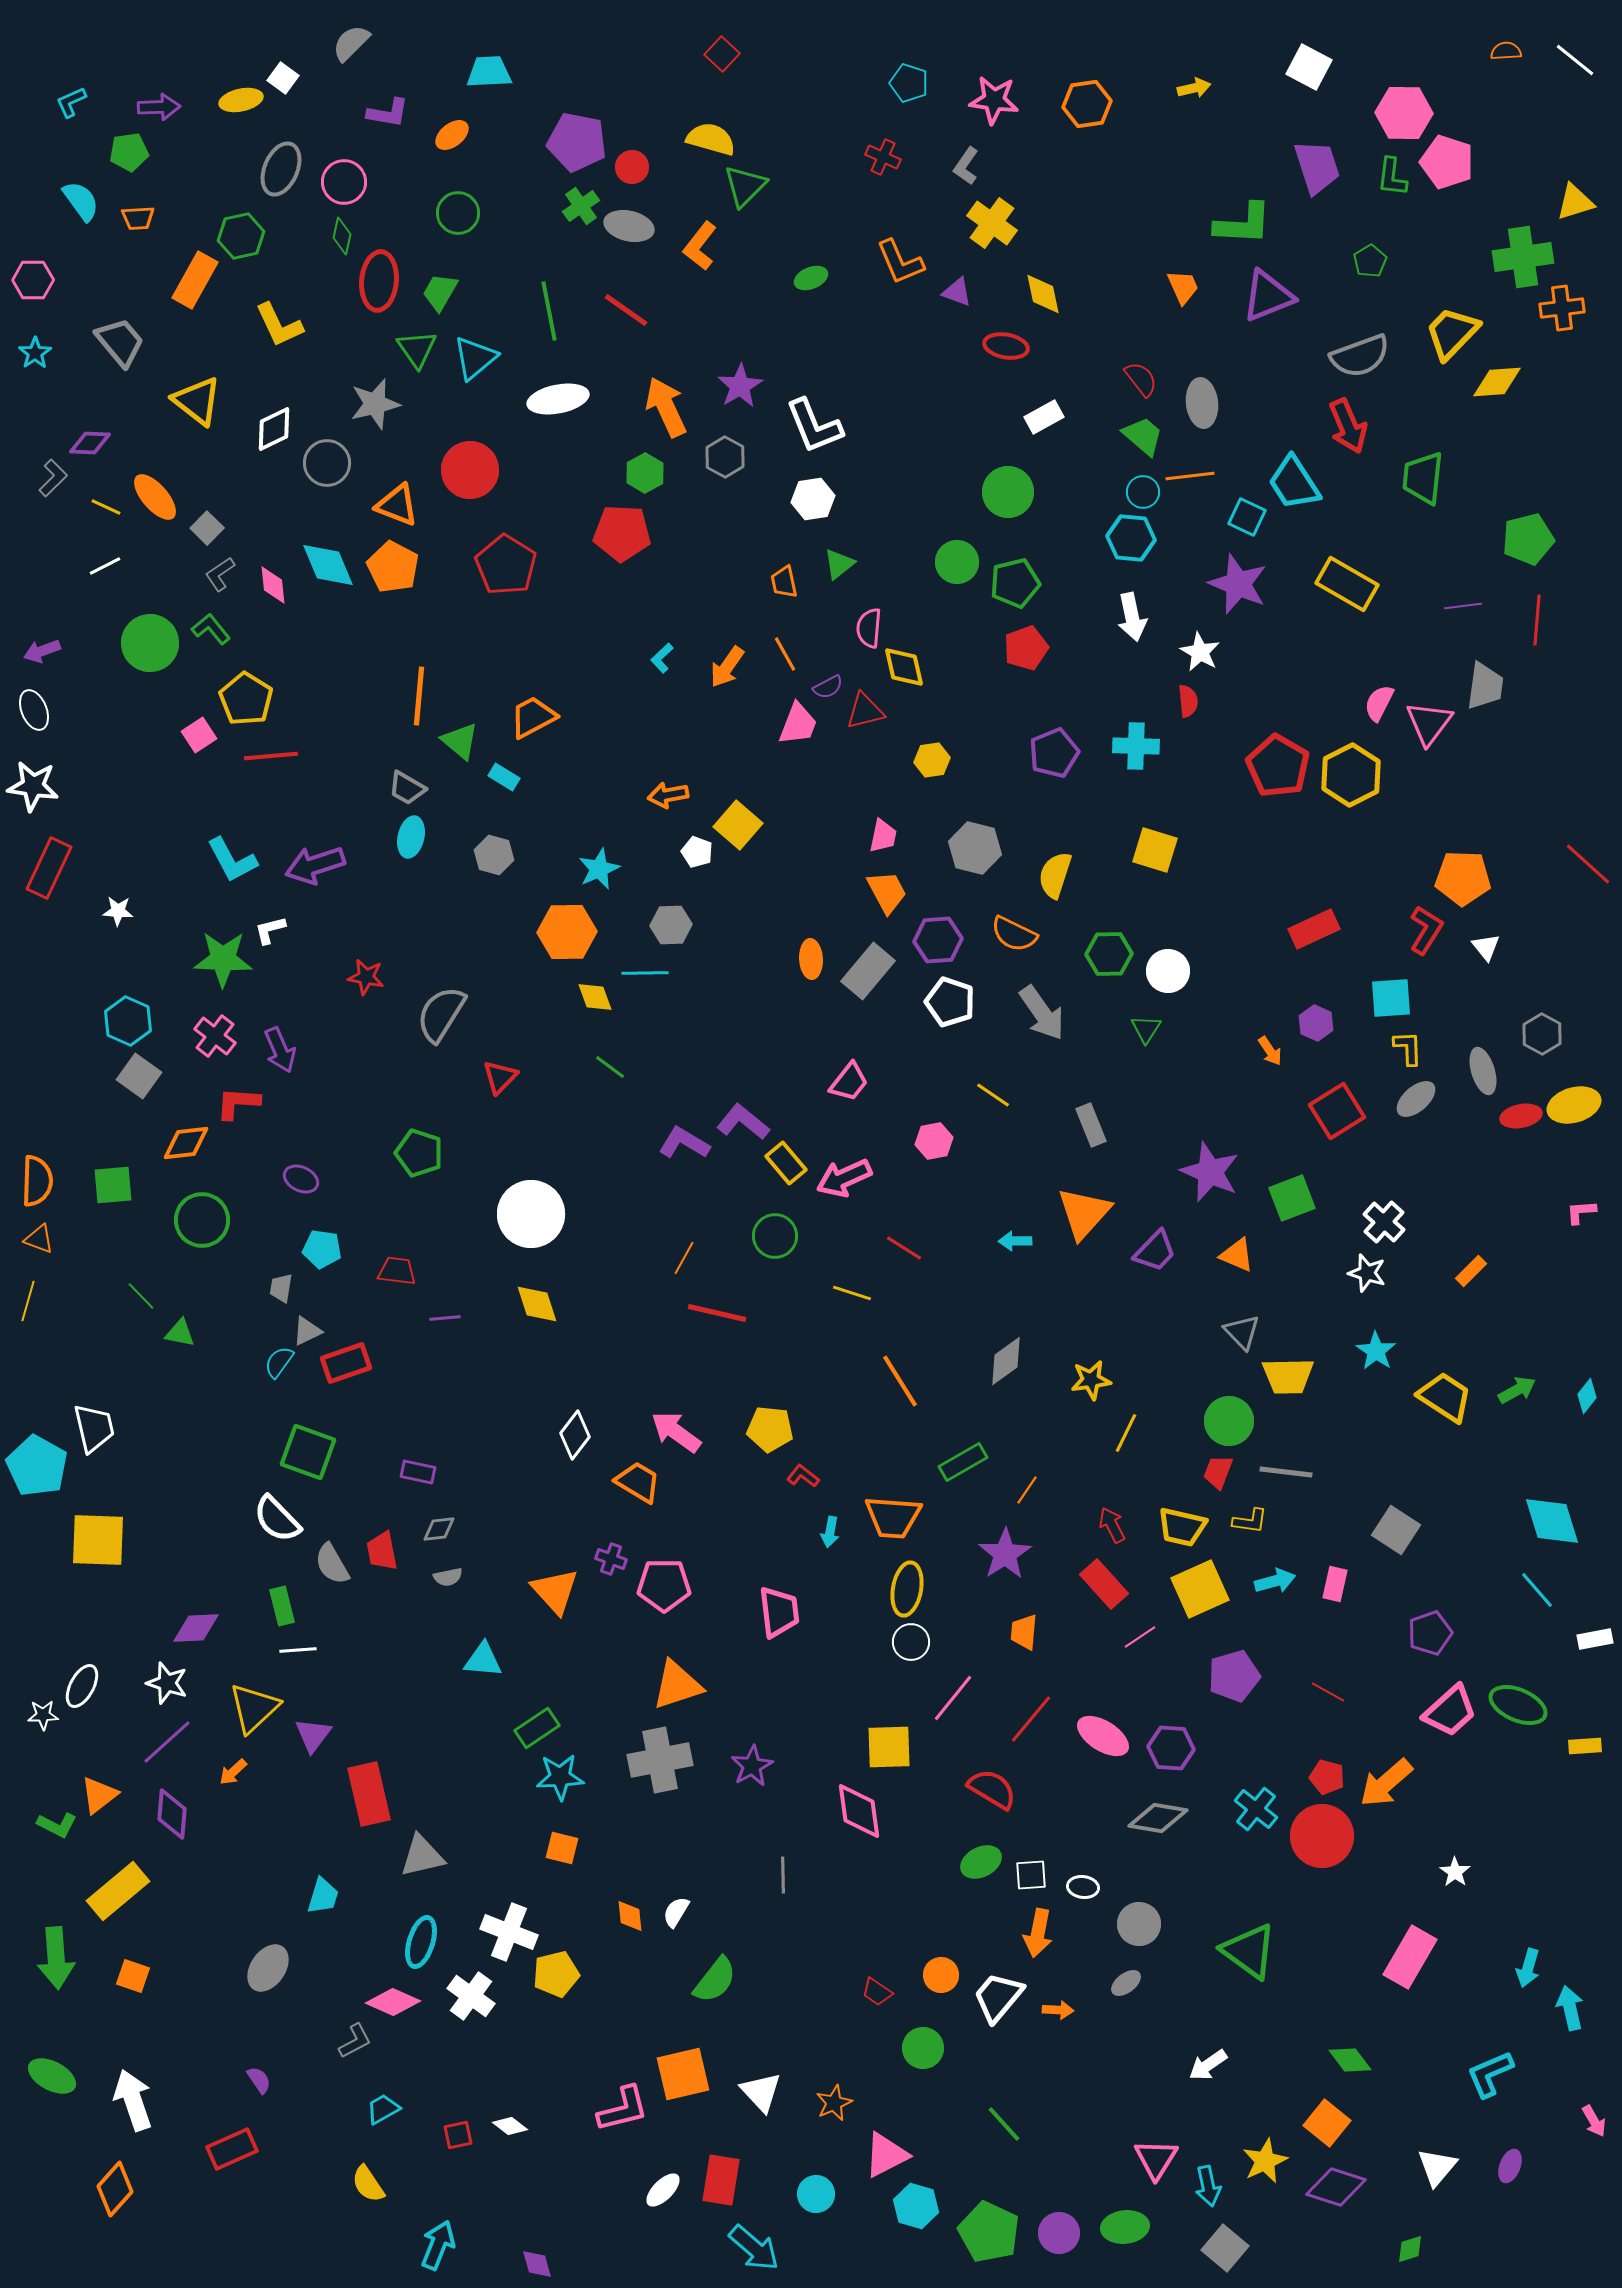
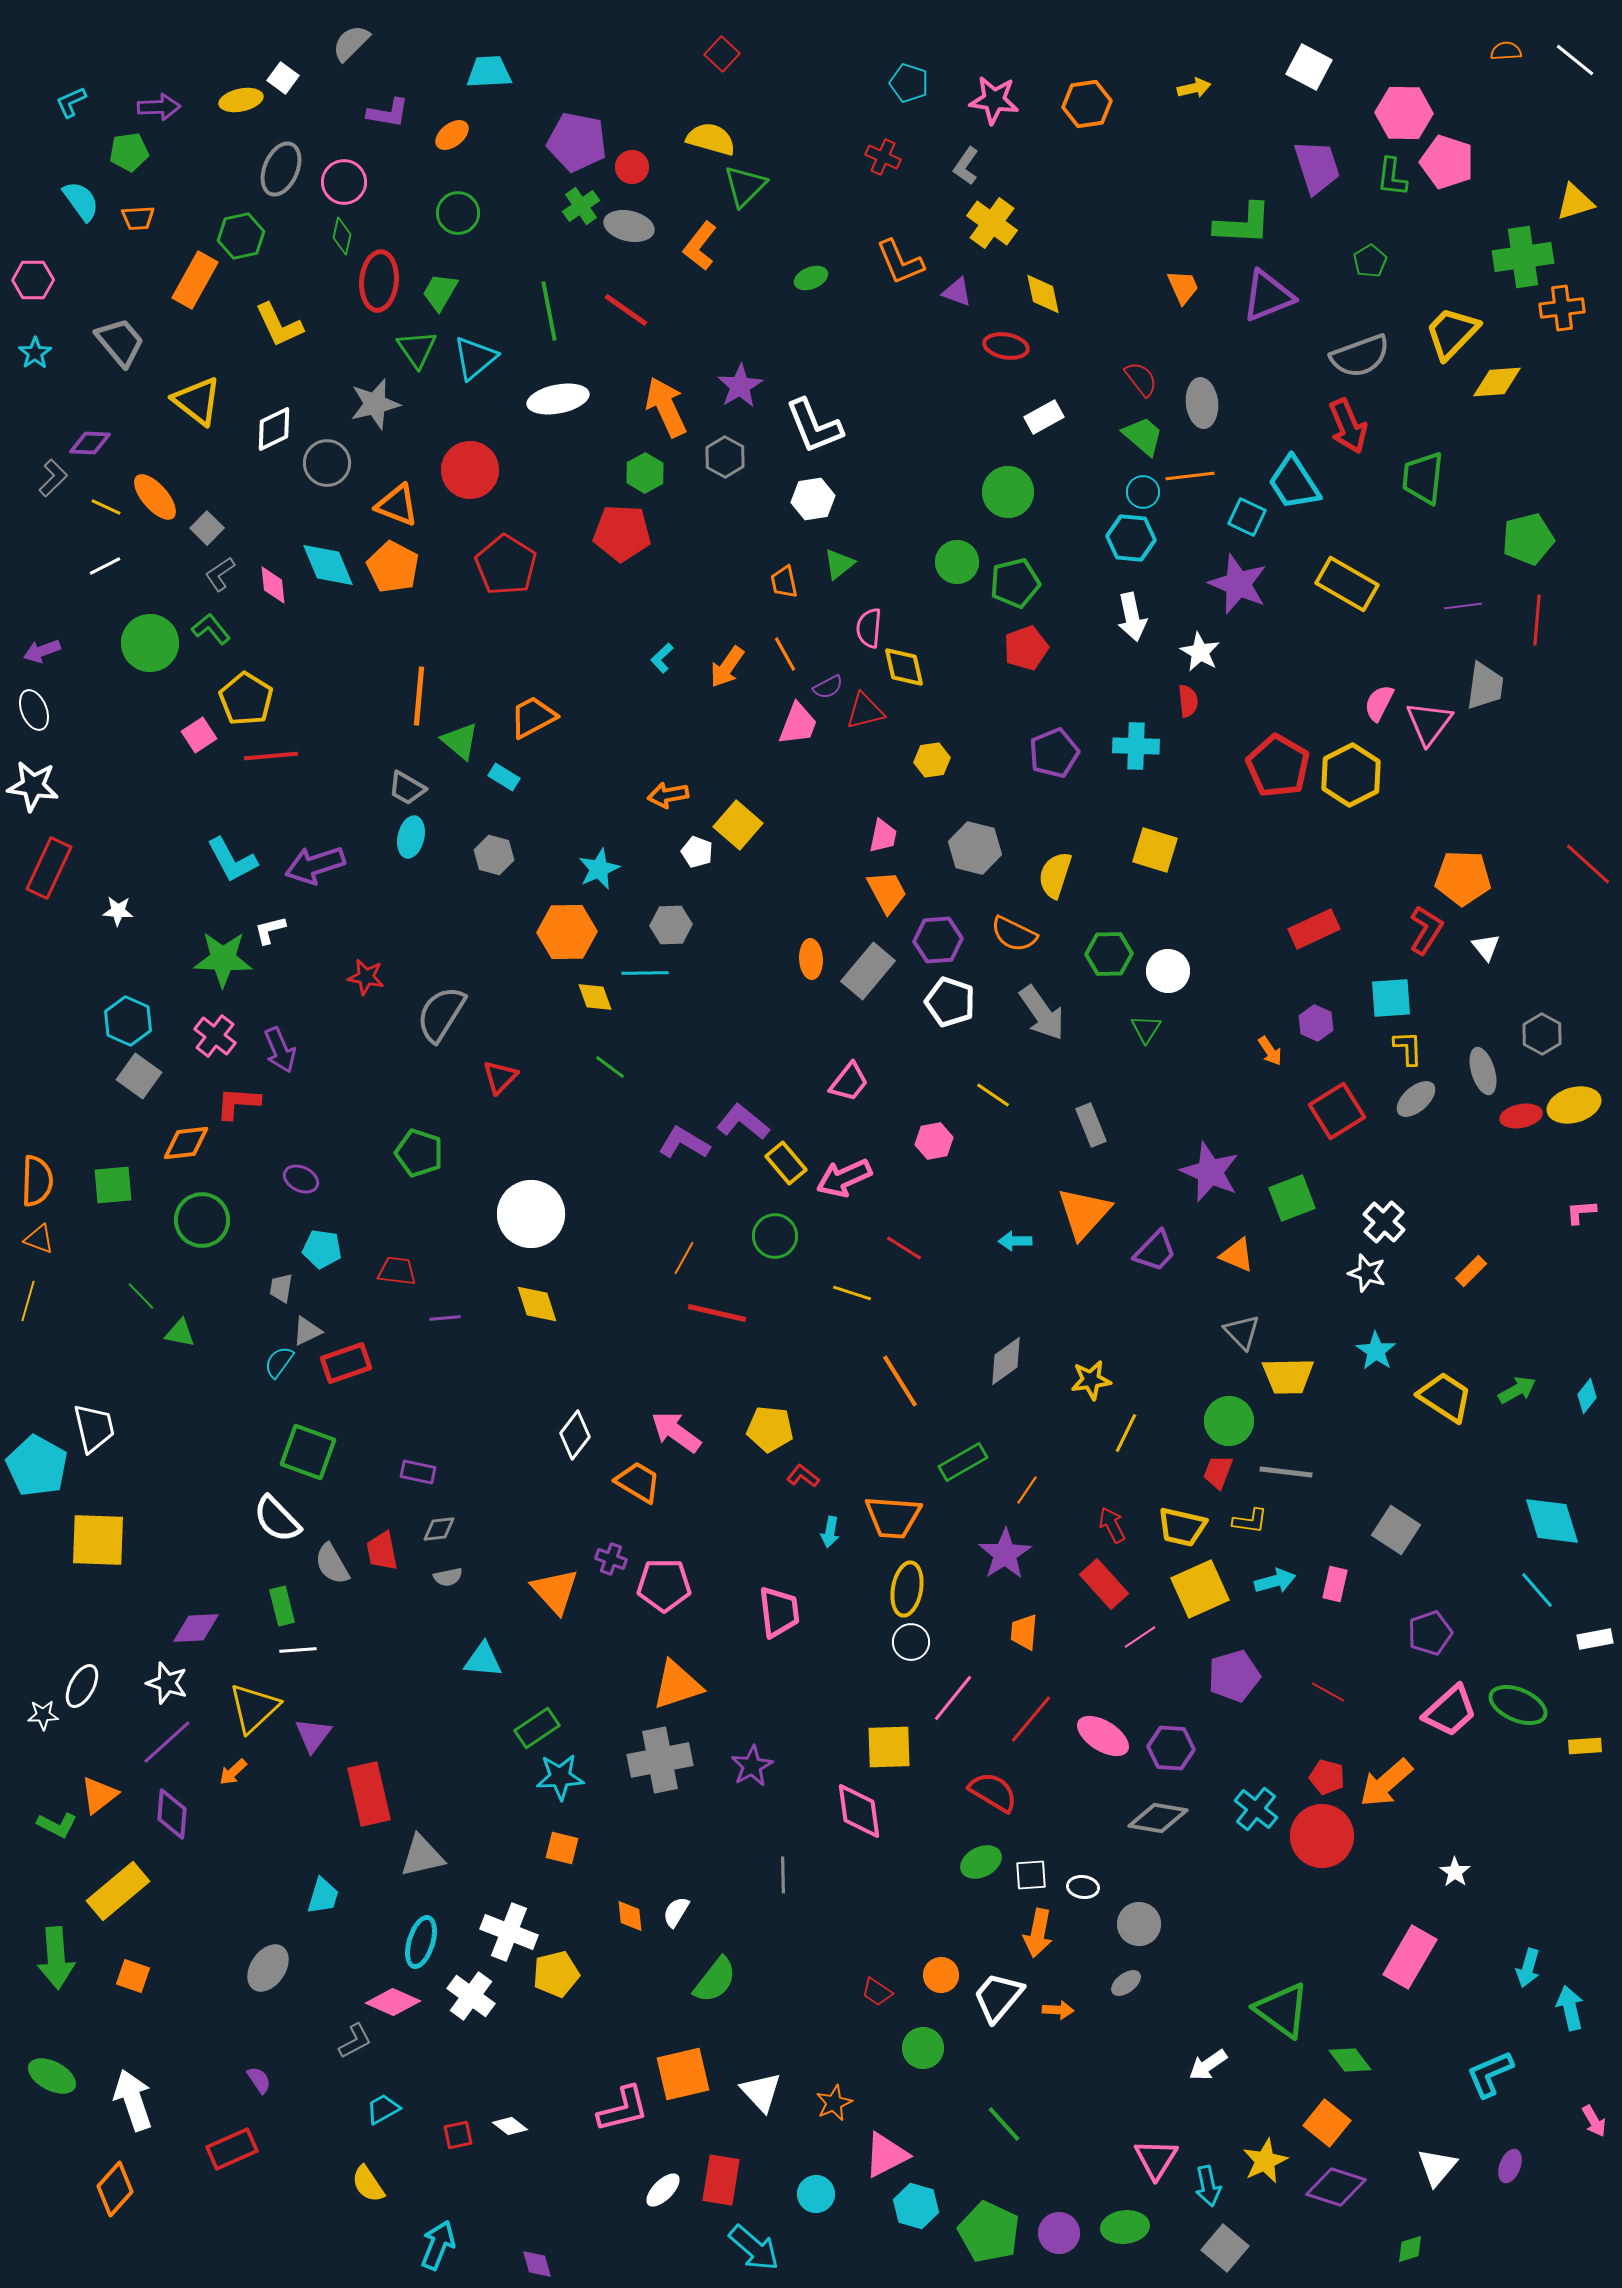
red semicircle at (992, 1789): moved 1 px right, 3 px down
green triangle at (1249, 1951): moved 33 px right, 59 px down
